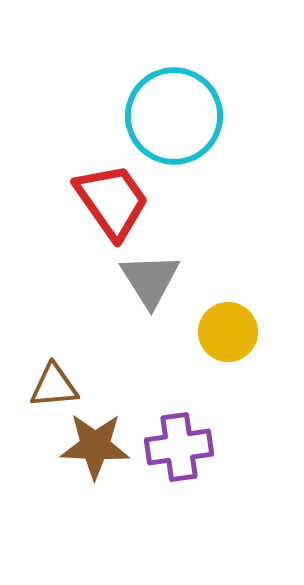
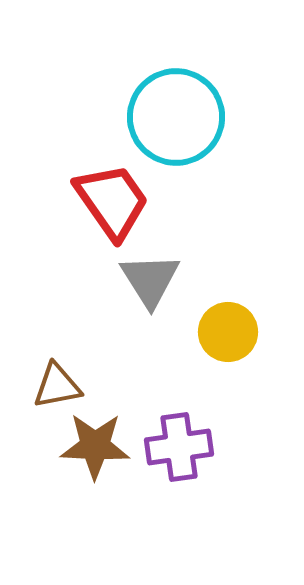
cyan circle: moved 2 px right, 1 px down
brown triangle: moved 3 px right; rotated 6 degrees counterclockwise
